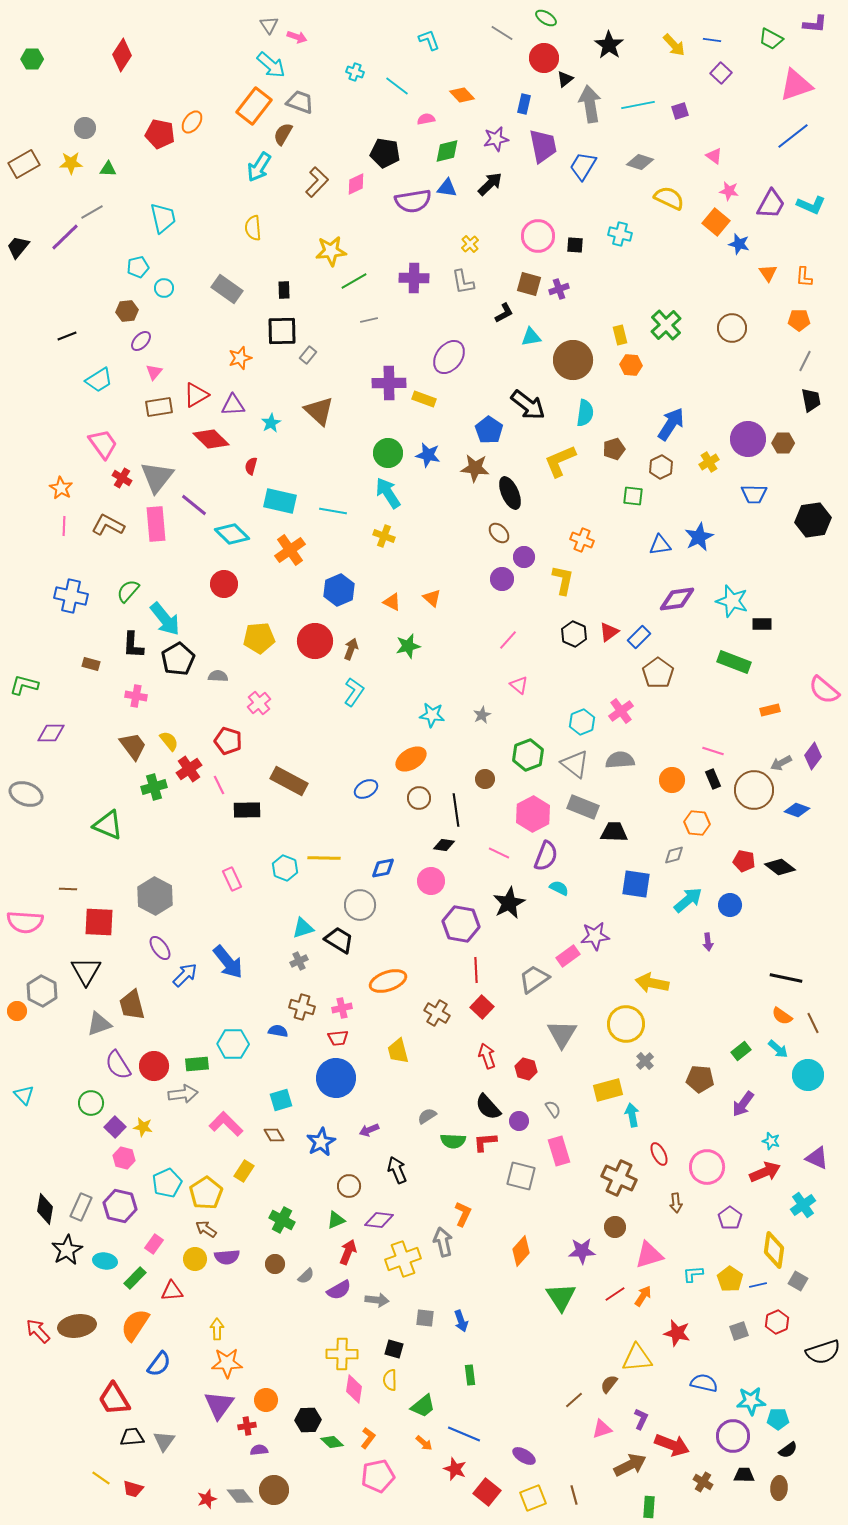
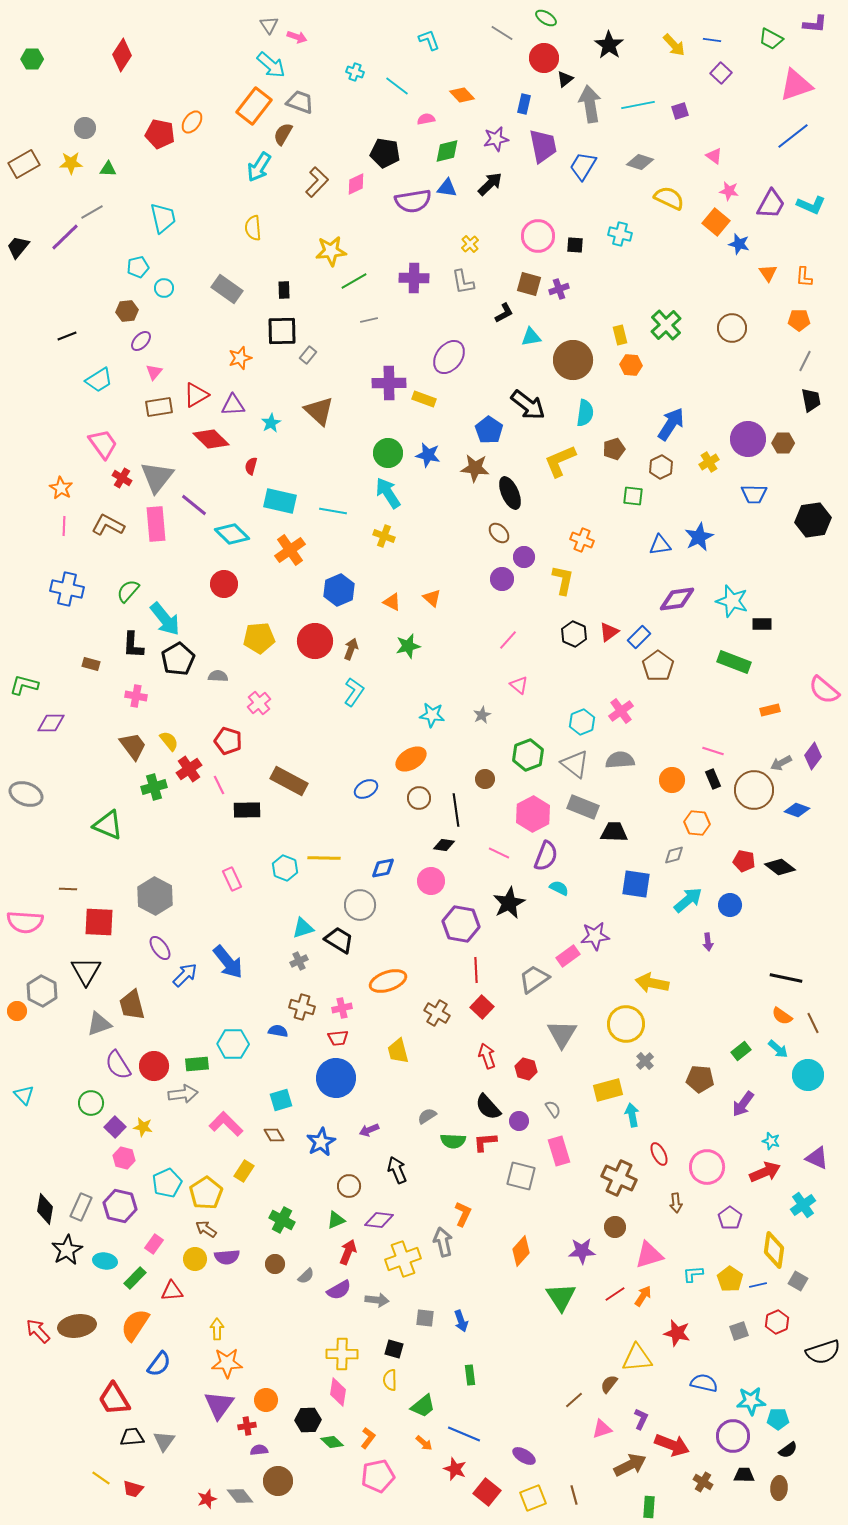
blue cross at (71, 596): moved 4 px left, 7 px up
brown pentagon at (658, 673): moved 7 px up
purple diamond at (51, 733): moved 10 px up
pink diamond at (354, 1389): moved 16 px left, 3 px down
brown circle at (274, 1490): moved 4 px right, 9 px up
